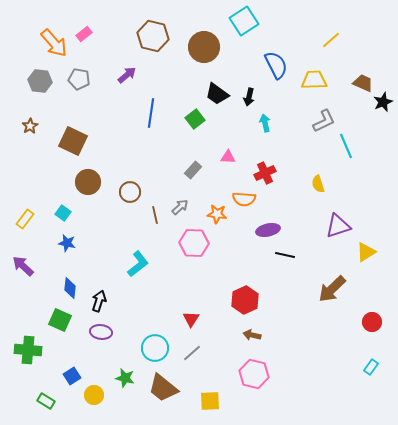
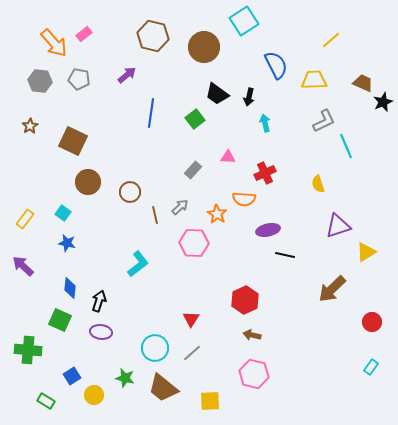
orange star at (217, 214): rotated 24 degrees clockwise
